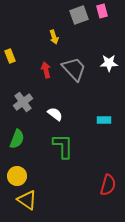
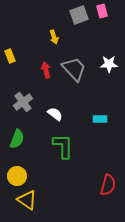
white star: moved 1 px down
cyan rectangle: moved 4 px left, 1 px up
